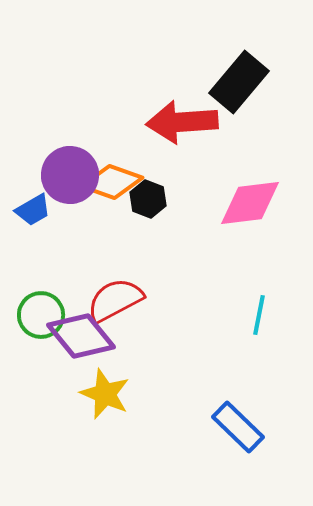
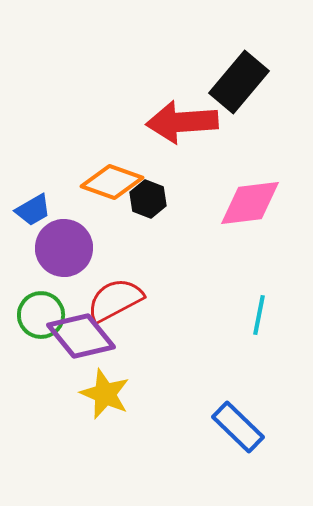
purple circle: moved 6 px left, 73 px down
